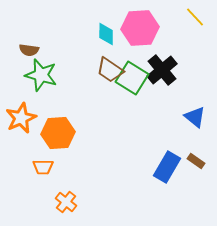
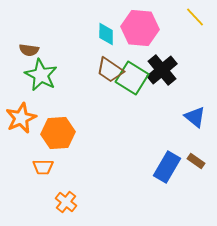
pink hexagon: rotated 9 degrees clockwise
green star: rotated 12 degrees clockwise
